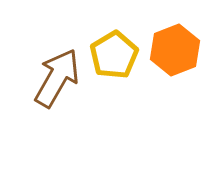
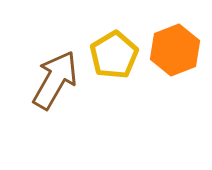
brown arrow: moved 2 px left, 2 px down
